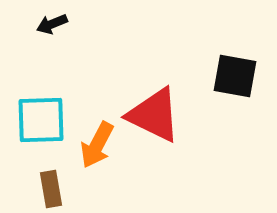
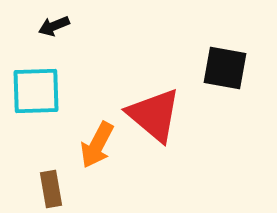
black arrow: moved 2 px right, 2 px down
black square: moved 10 px left, 8 px up
red triangle: rotated 14 degrees clockwise
cyan square: moved 5 px left, 29 px up
